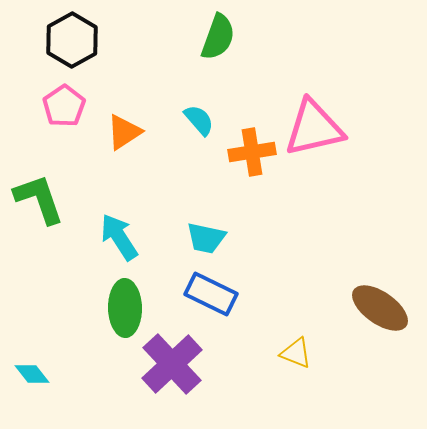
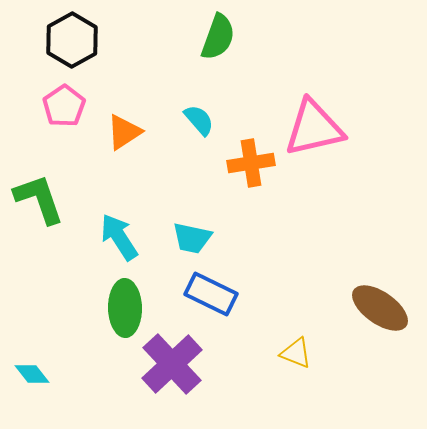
orange cross: moved 1 px left, 11 px down
cyan trapezoid: moved 14 px left
